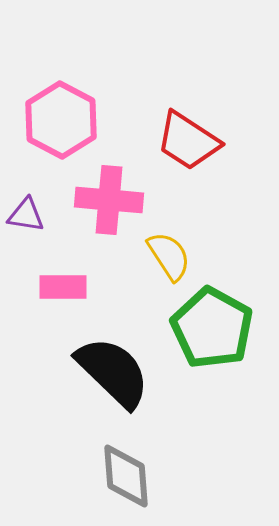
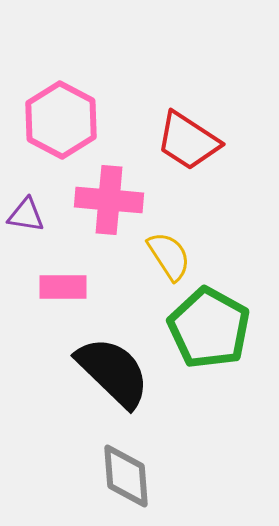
green pentagon: moved 3 px left
